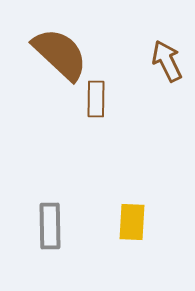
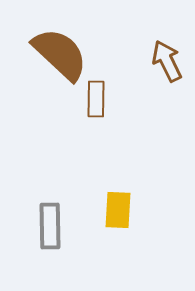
yellow rectangle: moved 14 px left, 12 px up
